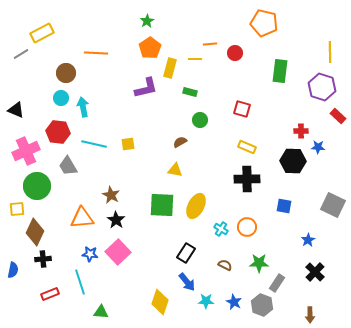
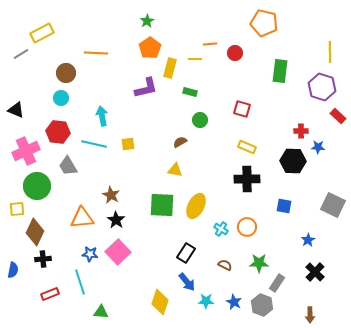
cyan arrow at (83, 107): moved 19 px right, 9 px down
